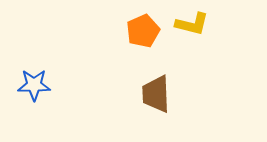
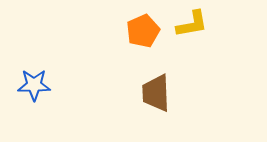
yellow L-shape: rotated 24 degrees counterclockwise
brown trapezoid: moved 1 px up
